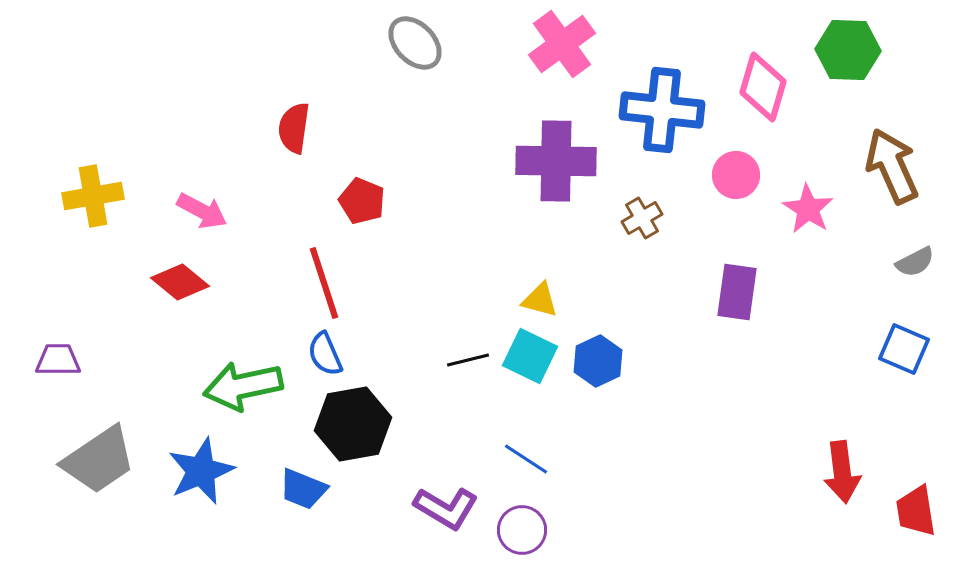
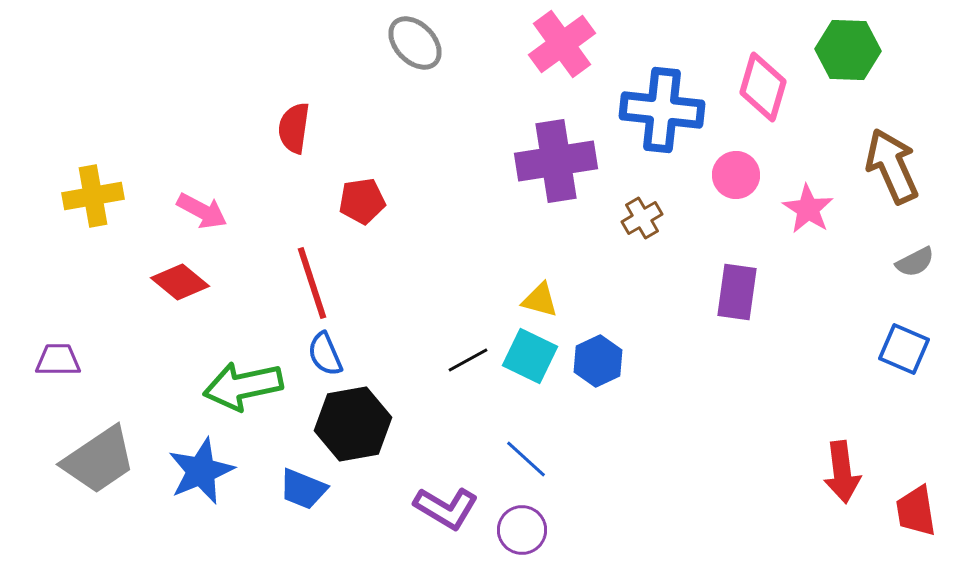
purple cross: rotated 10 degrees counterclockwise
red pentagon: rotated 30 degrees counterclockwise
red line: moved 12 px left
black line: rotated 15 degrees counterclockwise
blue line: rotated 9 degrees clockwise
